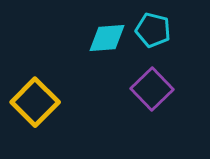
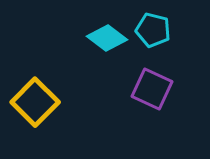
cyan diamond: rotated 42 degrees clockwise
purple square: rotated 21 degrees counterclockwise
